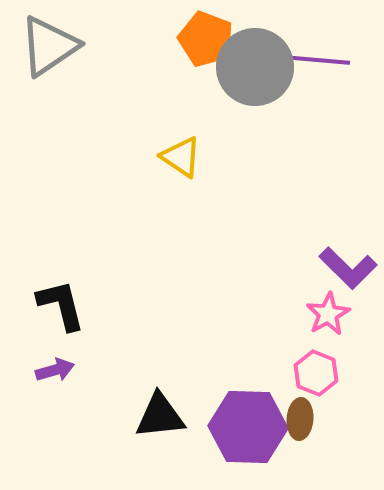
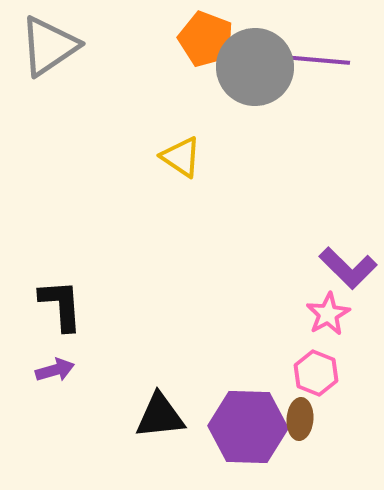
black L-shape: rotated 10 degrees clockwise
